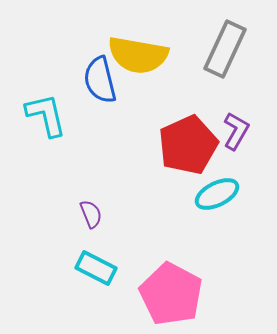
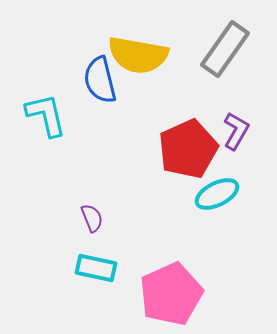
gray rectangle: rotated 10 degrees clockwise
red pentagon: moved 4 px down
purple semicircle: moved 1 px right, 4 px down
cyan rectangle: rotated 15 degrees counterclockwise
pink pentagon: rotated 20 degrees clockwise
